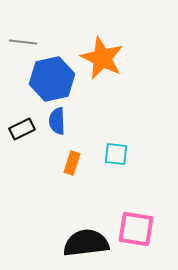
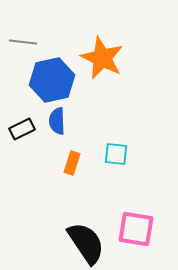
blue hexagon: moved 1 px down
black semicircle: rotated 63 degrees clockwise
